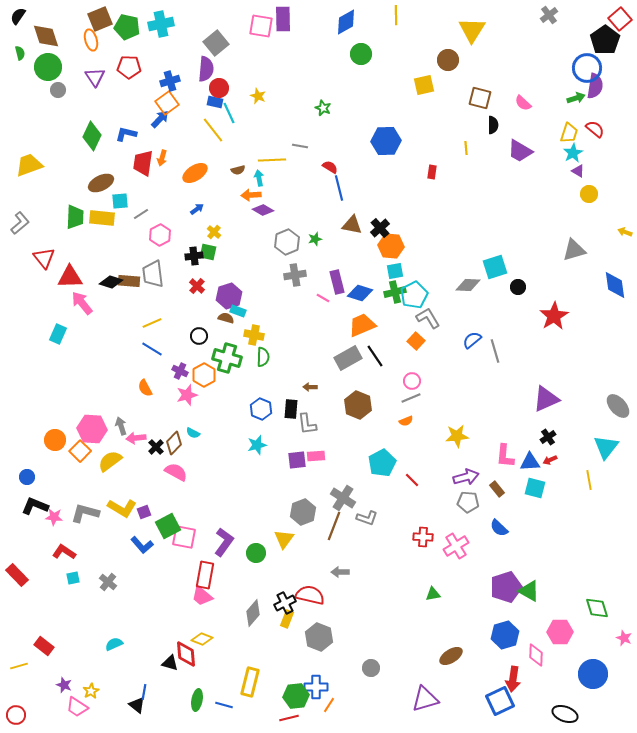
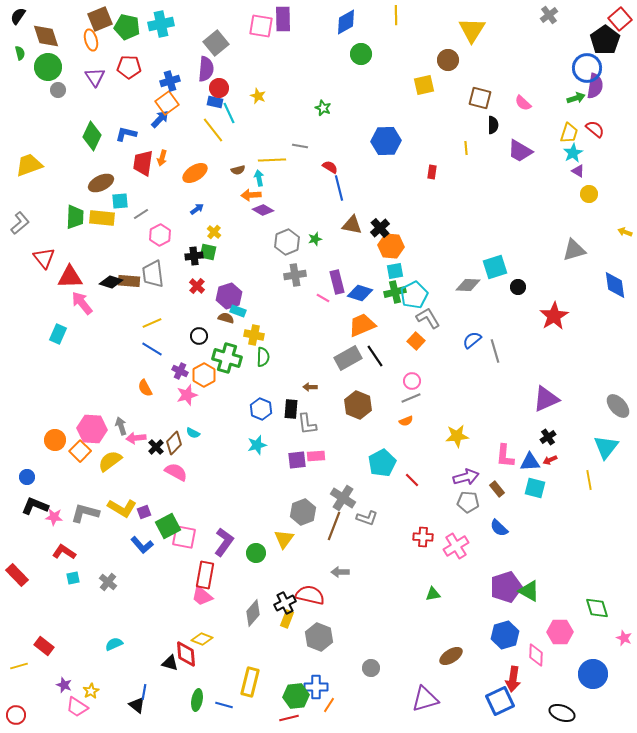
black ellipse at (565, 714): moved 3 px left, 1 px up
